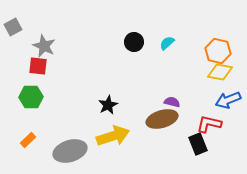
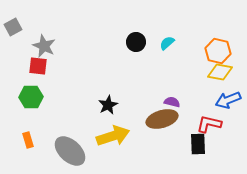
black circle: moved 2 px right
orange rectangle: rotated 63 degrees counterclockwise
black rectangle: rotated 20 degrees clockwise
gray ellipse: rotated 60 degrees clockwise
